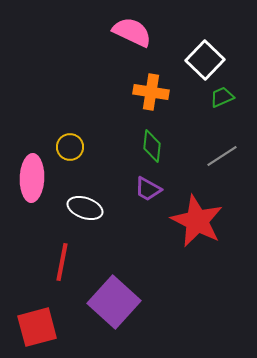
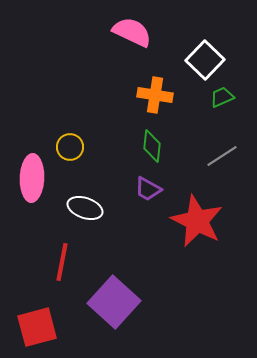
orange cross: moved 4 px right, 3 px down
